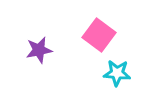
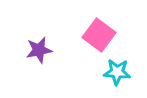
cyan star: moved 1 px up
